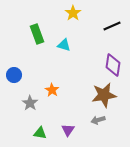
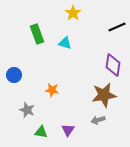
black line: moved 5 px right, 1 px down
cyan triangle: moved 1 px right, 2 px up
orange star: rotated 24 degrees counterclockwise
gray star: moved 3 px left, 7 px down; rotated 14 degrees counterclockwise
green triangle: moved 1 px right, 1 px up
